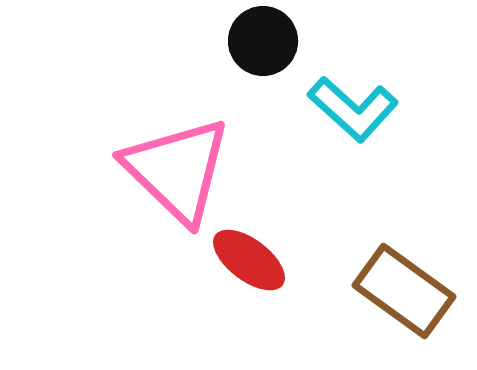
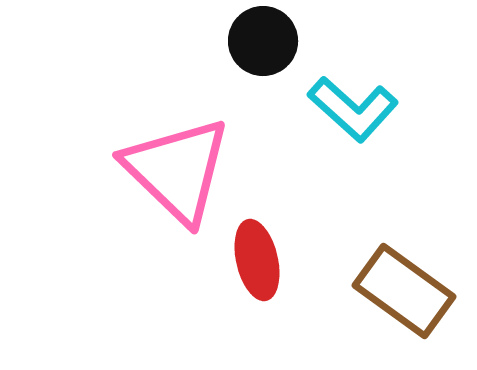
red ellipse: moved 8 px right; rotated 40 degrees clockwise
